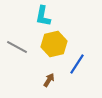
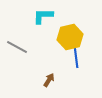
cyan L-shape: rotated 80 degrees clockwise
yellow hexagon: moved 16 px right, 7 px up
blue line: moved 1 px left, 7 px up; rotated 40 degrees counterclockwise
